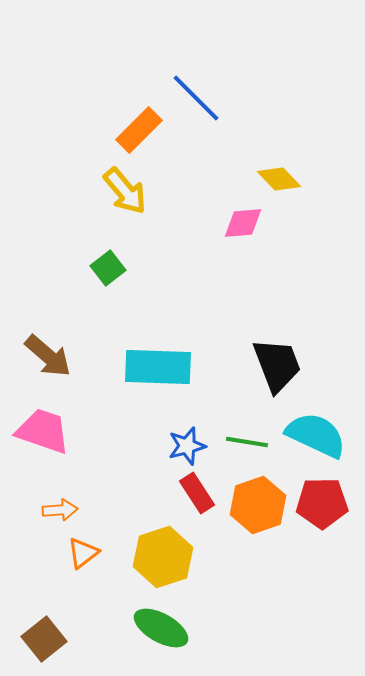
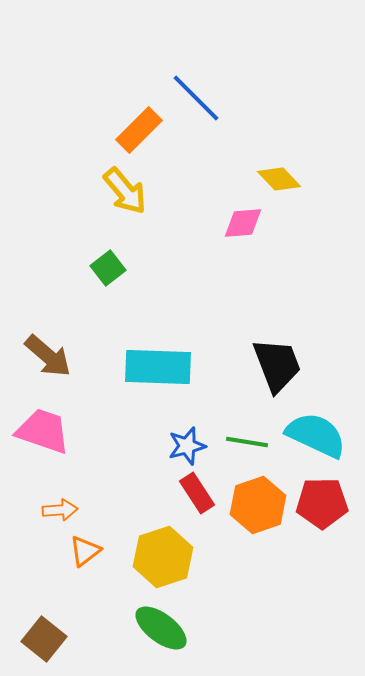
orange triangle: moved 2 px right, 2 px up
green ellipse: rotated 8 degrees clockwise
brown square: rotated 12 degrees counterclockwise
